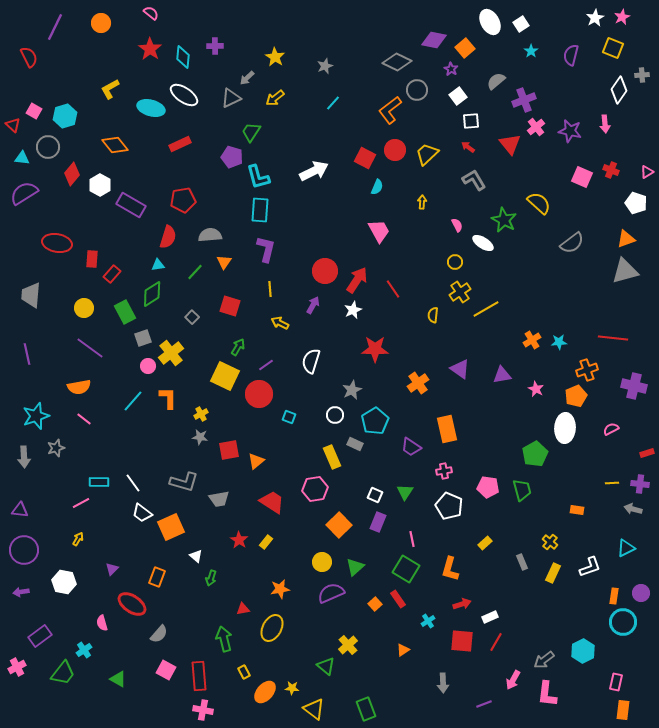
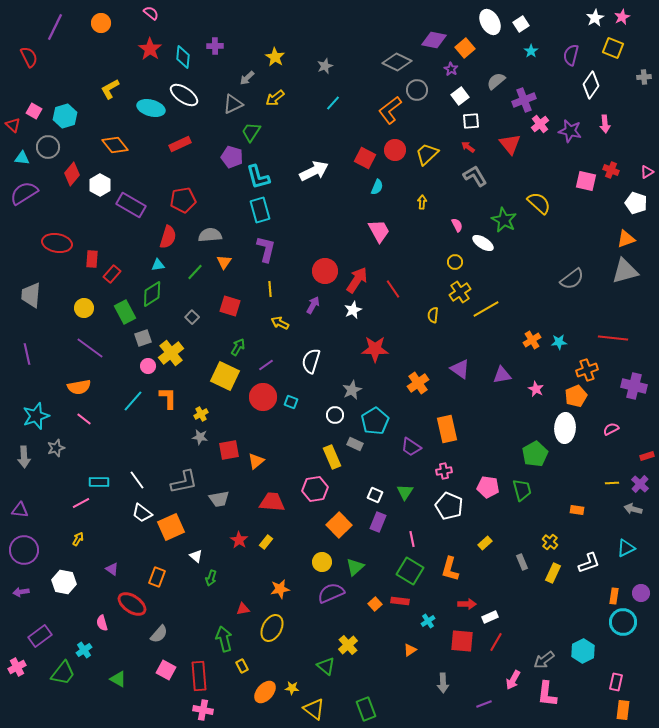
gray cross at (642, 75): moved 2 px right, 2 px down
white diamond at (619, 90): moved 28 px left, 5 px up
white square at (458, 96): moved 2 px right
gray triangle at (231, 98): moved 2 px right, 6 px down
pink cross at (536, 127): moved 4 px right, 3 px up
pink square at (582, 177): moved 4 px right, 4 px down; rotated 10 degrees counterclockwise
gray L-shape at (474, 180): moved 1 px right, 4 px up
cyan rectangle at (260, 210): rotated 20 degrees counterclockwise
gray semicircle at (572, 243): moved 36 px down
red circle at (259, 394): moved 4 px right, 3 px down
cyan square at (289, 417): moved 2 px right, 15 px up
red rectangle at (647, 453): moved 3 px down
gray L-shape at (184, 482): rotated 28 degrees counterclockwise
white line at (133, 483): moved 4 px right, 3 px up
purple cross at (640, 484): rotated 36 degrees clockwise
red trapezoid at (272, 502): rotated 28 degrees counterclockwise
white L-shape at (590, 567): moved 1 px left, 4 px up
purple triangle at (112, 569): rotated 40 degrees counterclockwise
green square at (406, 569): moved 4 px right, 2 px down
red rectangle at (398, 599): moved 2 px right, 2 px down; rotated 48 degrees counterclockwise
red arrow at (462, 604): moved 5 px right; rotated 18 degrees clockwise
orange triangle at (403, 650): moved 7 px right
yellow rectangle at (244, 672): moved 2 px left, 6 px up
